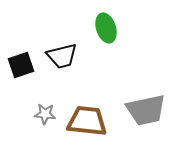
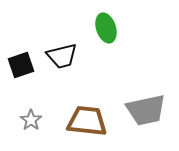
gray star: moved 14 px left, 6 px down; rotated 30 degrees clockwise
